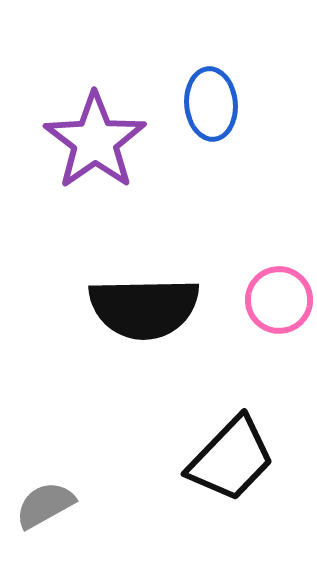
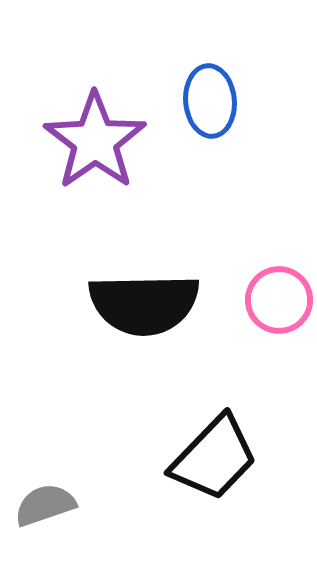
blue ellipse: moved 1 px left, 3 px up
black semicircle: moved 4 px up
black trapezoid: moved 17 px left, 1 px up
gray semicircle: rotated 10 degrees clockwise
